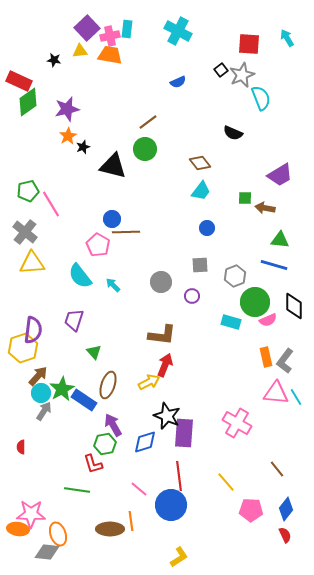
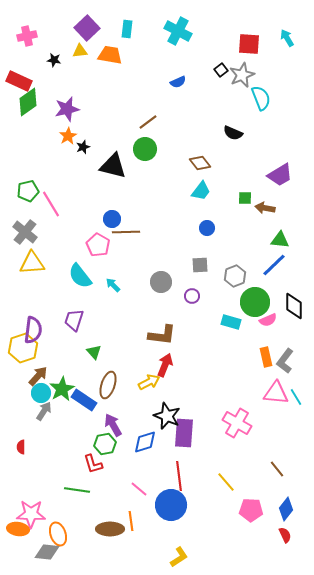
pink cross at (110, 36): moved 83 px left
blue line at (274, 265): rotated 60 degrees counterclockwise
